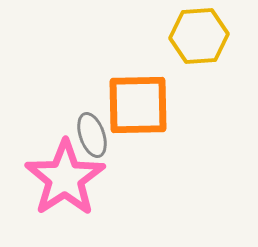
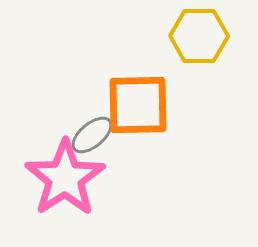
yellow hexagon: rotated 4 degrees clockwise
gray ellipse: rotated 69 degrees clockwise
